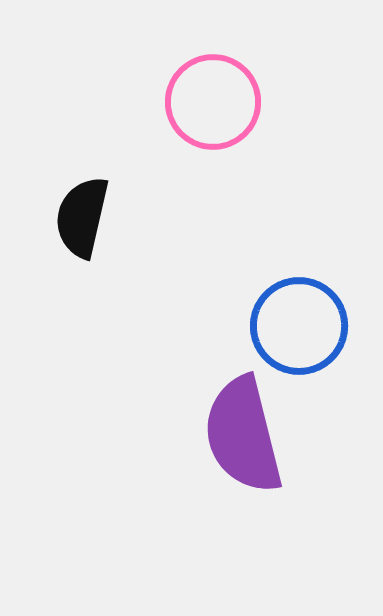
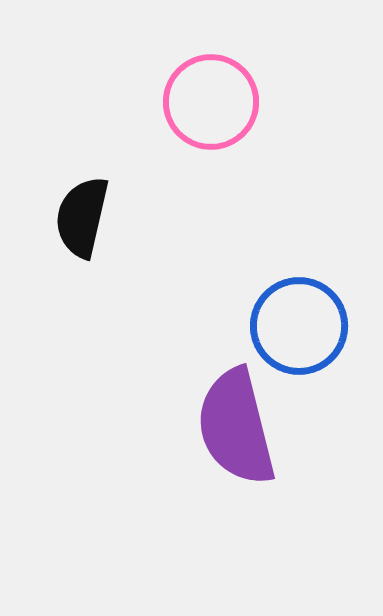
pink circle: moved 2 px left
purple semicircle: moved 7 px left, 8 px up
